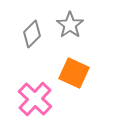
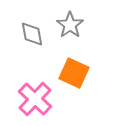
gray diamond: rotated 56 degrees counterclockwise
